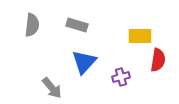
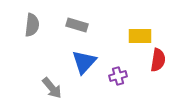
purple cross: moved 3 px left, 1 px up
